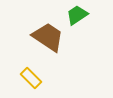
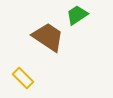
yellow rectangle: moved 8 px left
